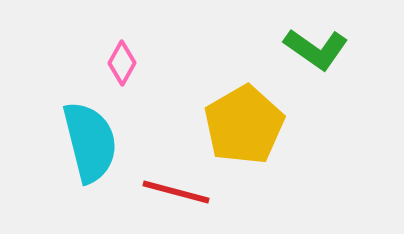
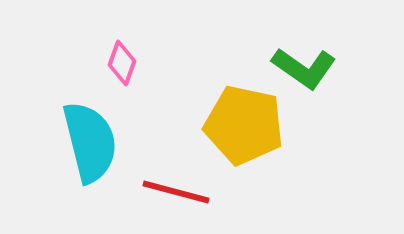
green L-shape: moved 12 px left, 19 px down
pink diamond: rotated 9 degrees counterclockwise
yellow pentagon: rotated 30 degrees counterclockwise
